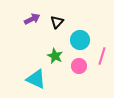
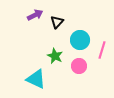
purple arrow: moved 3 px right, 4 px up
pink line: moved 6 px up
